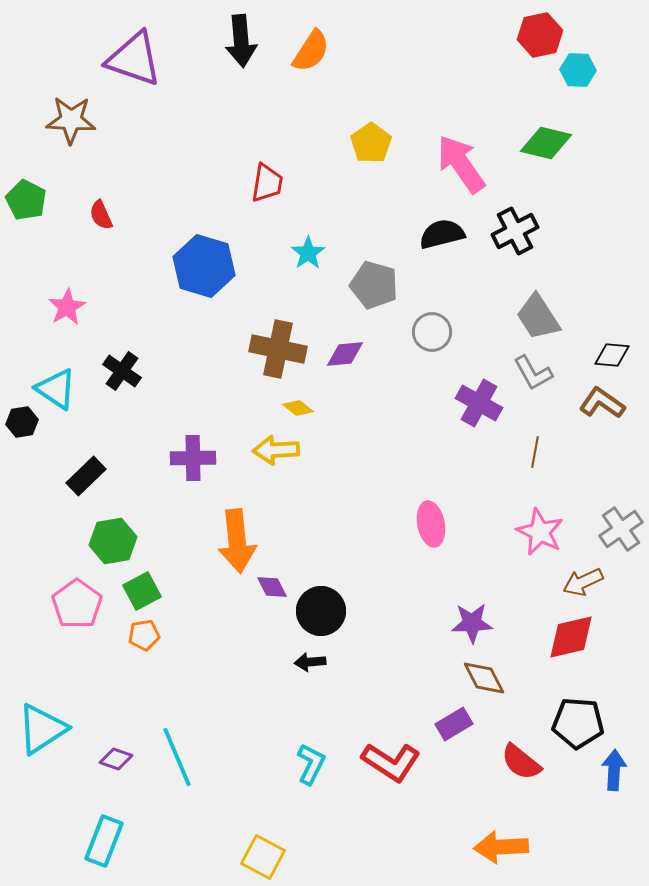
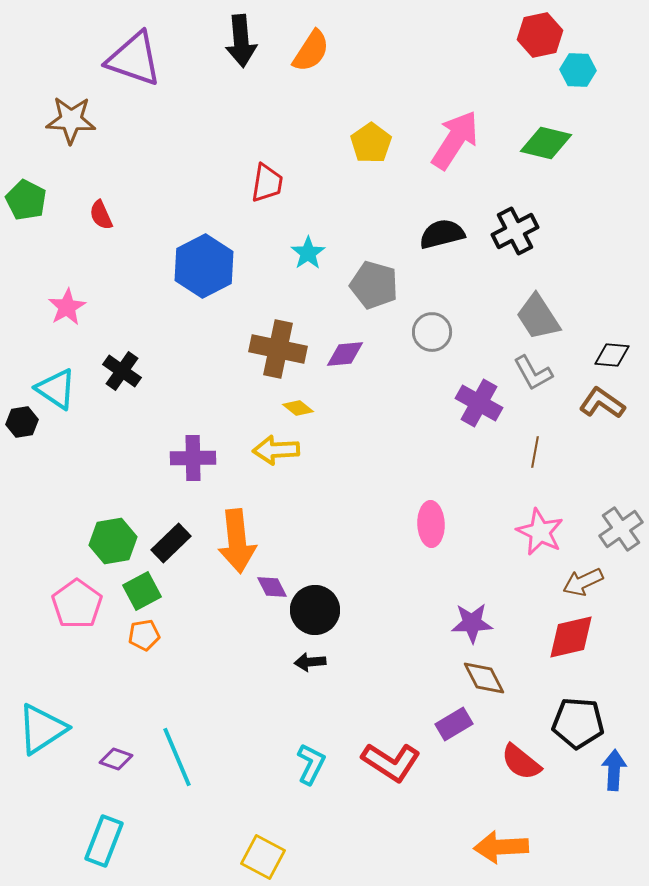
pink arrow at (461, 164): moved 6 px left, 24 px up; rotated 68 degrees clockwise
blue hexagon at (204, 266): rotated 16 degrees clockwise
black rectangle at (86, 476): moved 85 px right, 67 px down
pink ellipse at (431, 524): rotated 9 degrees clockwise
black circle at (321, 611): moved 6 px left, 1 px up
